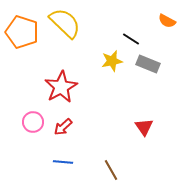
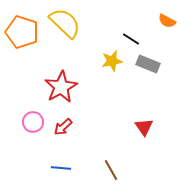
blue line: moved 2 px left, 6 px down
